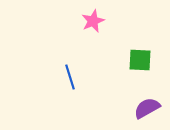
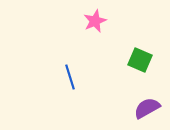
pink star: moved 2 px right
green square: rotated 20 degrees clockwise
